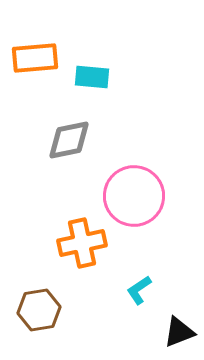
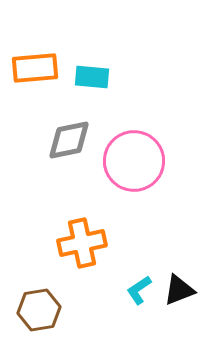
orange rectangle: moved 10 px down
pink circle: moved 35 px up
black triangle: moved 42 px up
